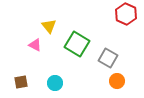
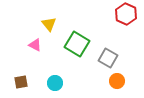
yellow triangle: moved 2 px up
